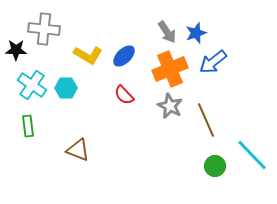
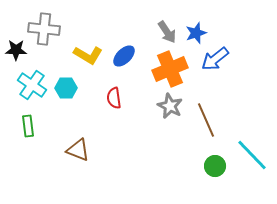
blue arrow: moved 2 px right, 3 px up
red semicircle: moved 10 px left, 3 px down; rotated 35 degrees clockwise
